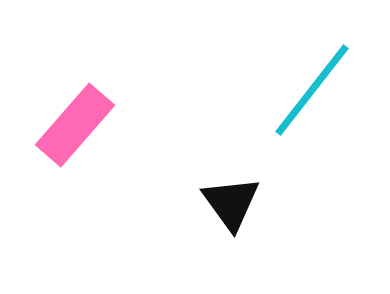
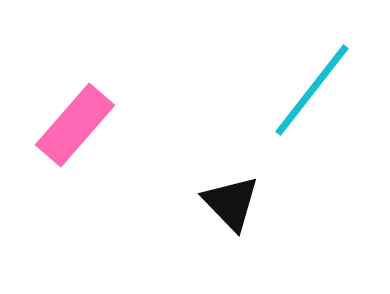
black triangle: rotated 8 degrees counterclockwise
